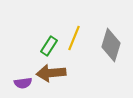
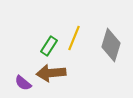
purple semicircle: rotated 48 degrees clockwise
